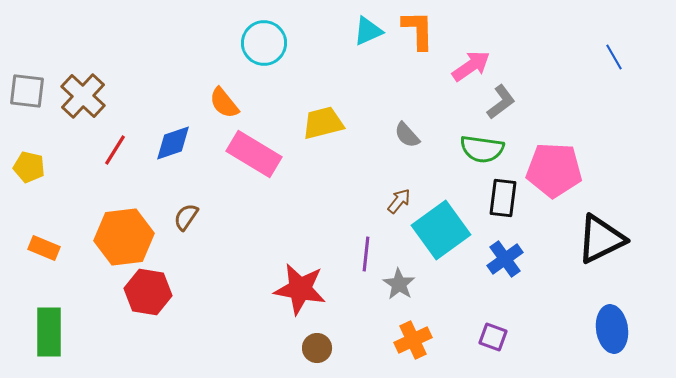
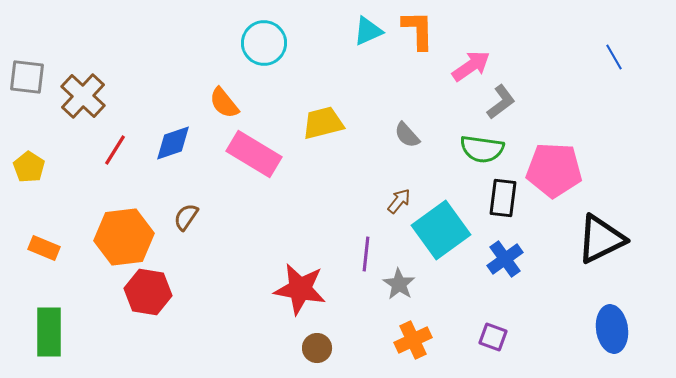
gray square: moved 14 px up
yellow pentagon: rotated 20 degrees clockwise
